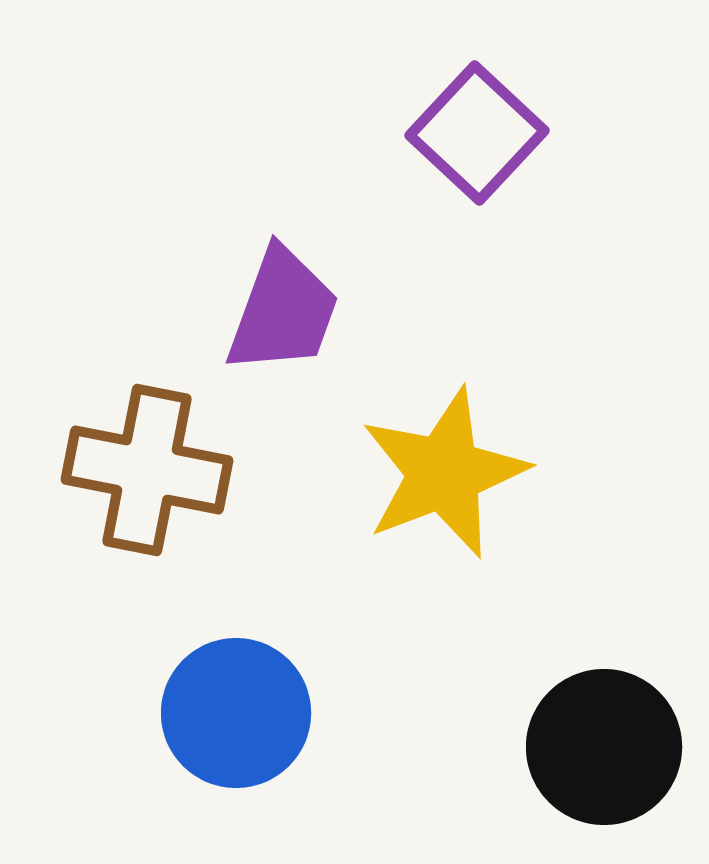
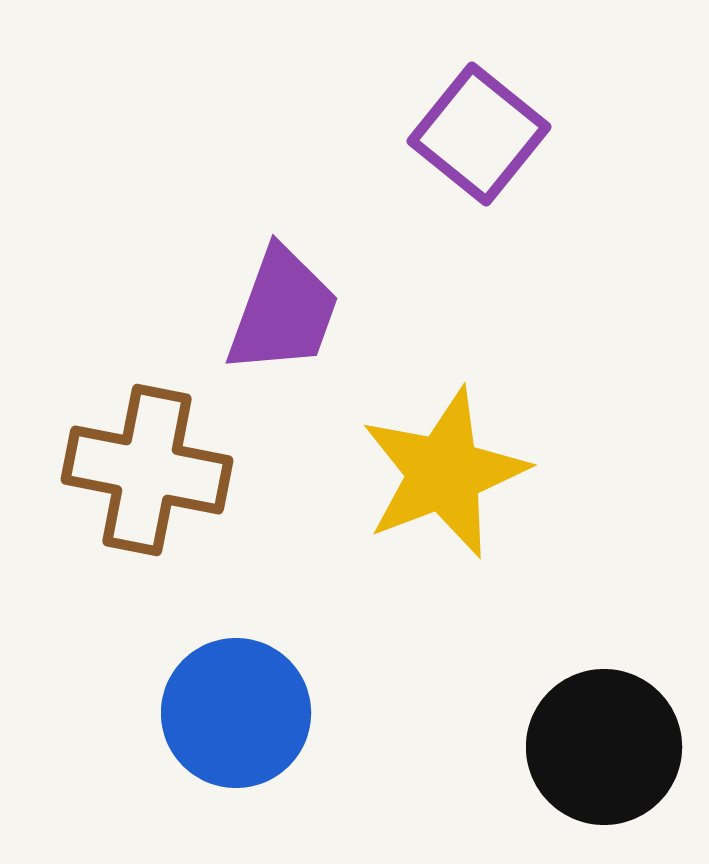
purple square: moved 2 px right, 1 px down; rotated 4 degrees counterclockwise
